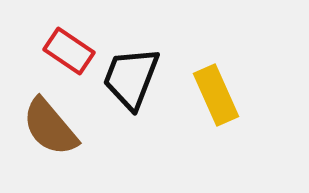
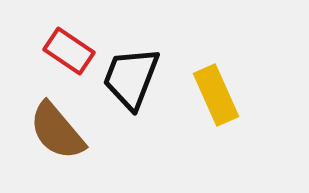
brown semicircle: moved 7 px right, 4 px down
